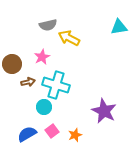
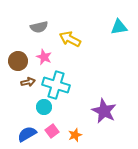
gray semicircle: moved 9 px left, 2 px down
yellow arrow: moved 1 px right, 1 px down
pink star: moved 2 px right; rotated 21 degrees counterclockwise
brown circle: moved 6 px right, 3 px up
